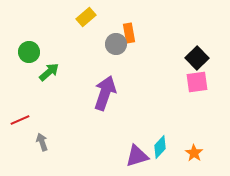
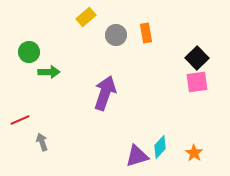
orange rectangle: moved 17 px right
gray circle: moved 9 px up
green arrow: rotated 40 degrees clockwise
